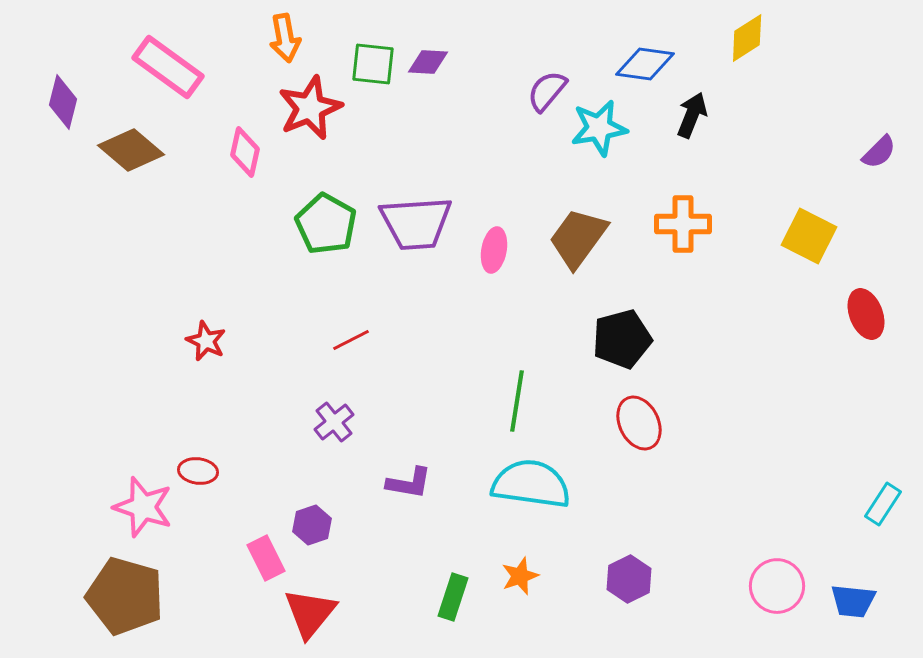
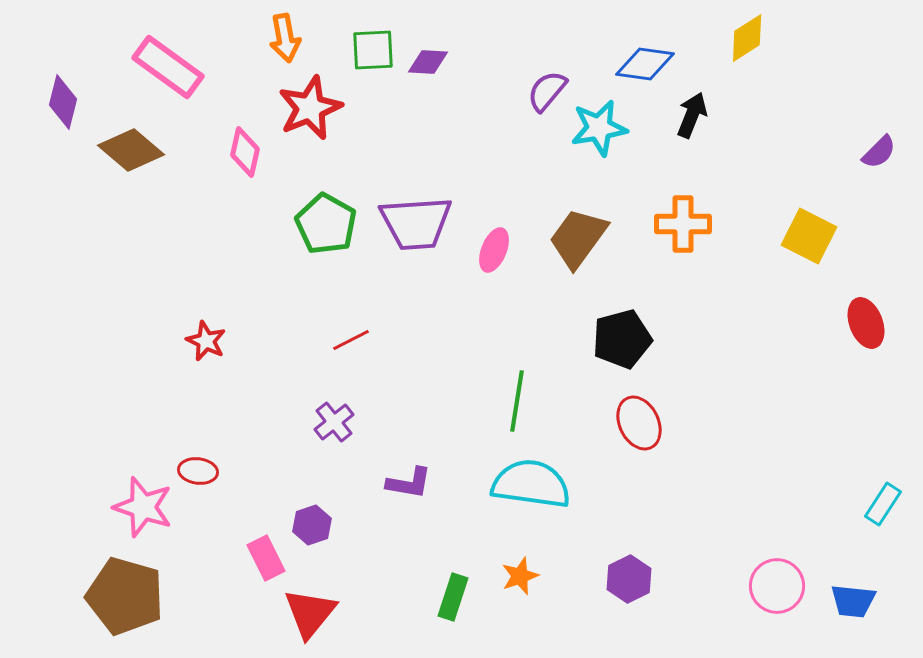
green square at (373, 64): moved 14 px up; rotated 9 degrees counterclockwise
pink ellipse at (494, 250): rotated 12 degrees clockwise
red ellipse at (866, 314): moved 9 px down
